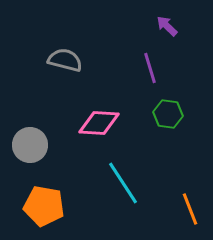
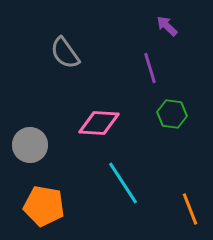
gray semicircle: moved 7 px up; rotated 140 degrees counterclockwise
green hexagon: moved 4 px right
